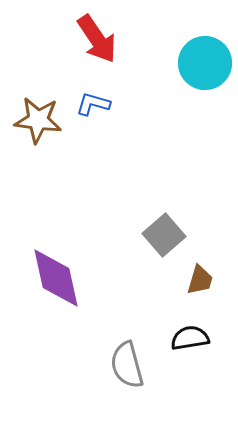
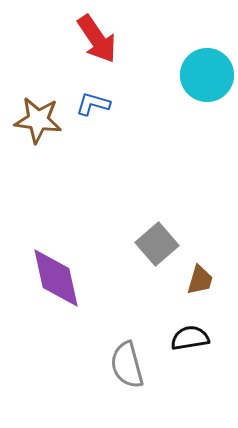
cyan circle: moved 2 px right, 12 px down
gray square: moved 7 px left, 9 px down
